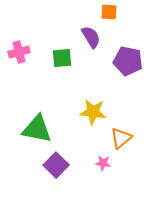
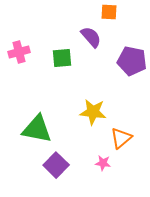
purple semicircle: rotated 10 degrees counterclockwise
purple pentagon: moved 4 px right
